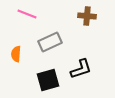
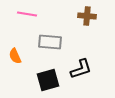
pink line: rotated 12 degrees counterclockwise
gray rectangle: rotated 30 degrees clockwise
orange semicircle: moved 1 px left, 2 px down; rotated 28 degrees counterclockwise
